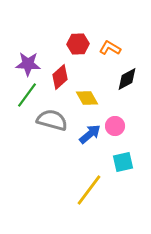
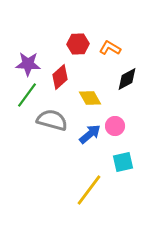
yellow diamond: moved 3 px right
